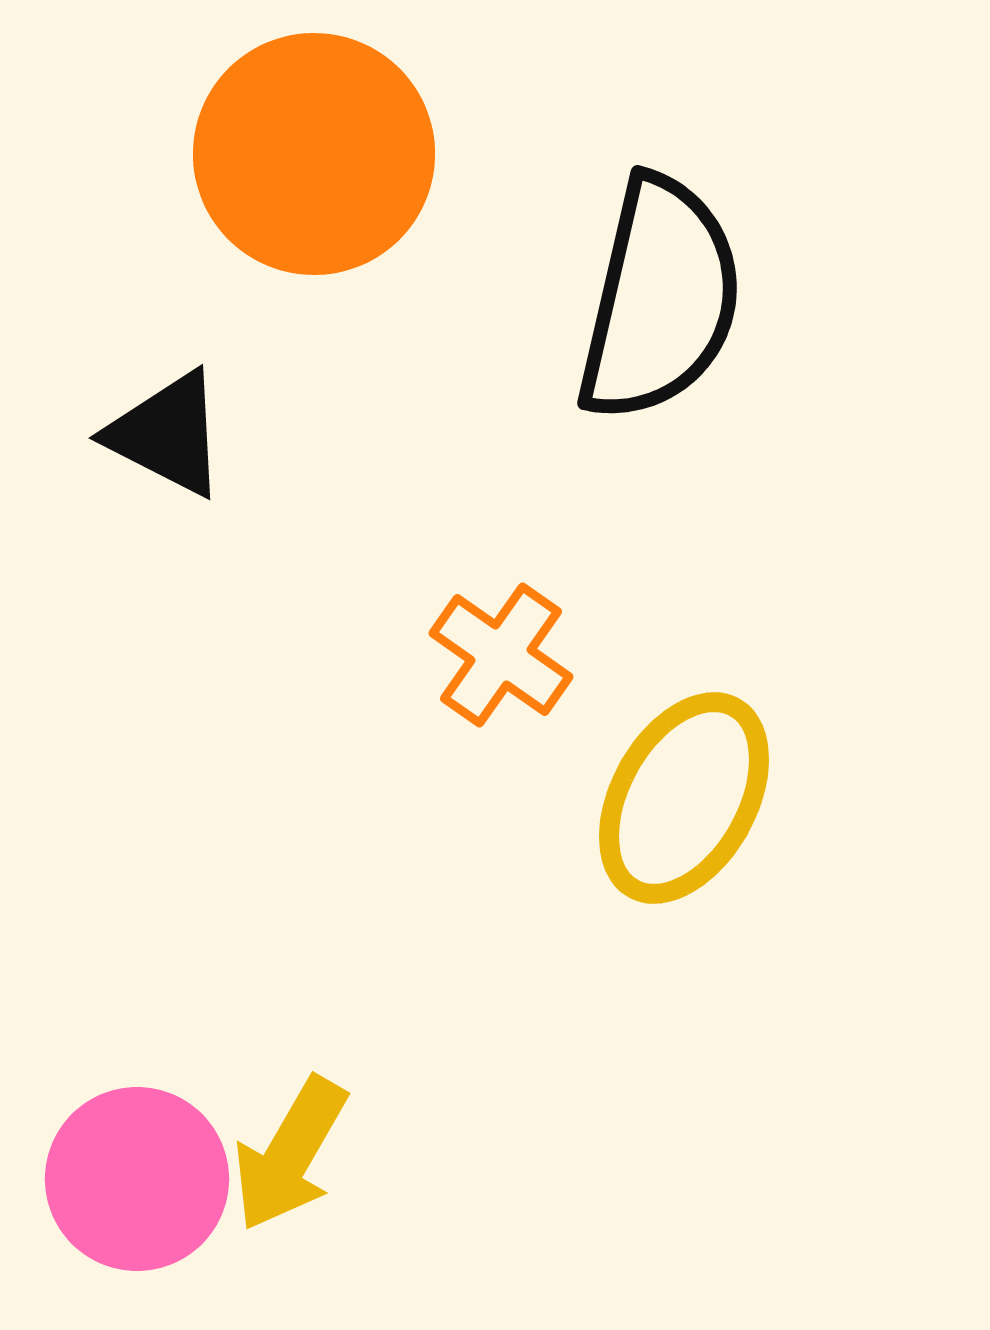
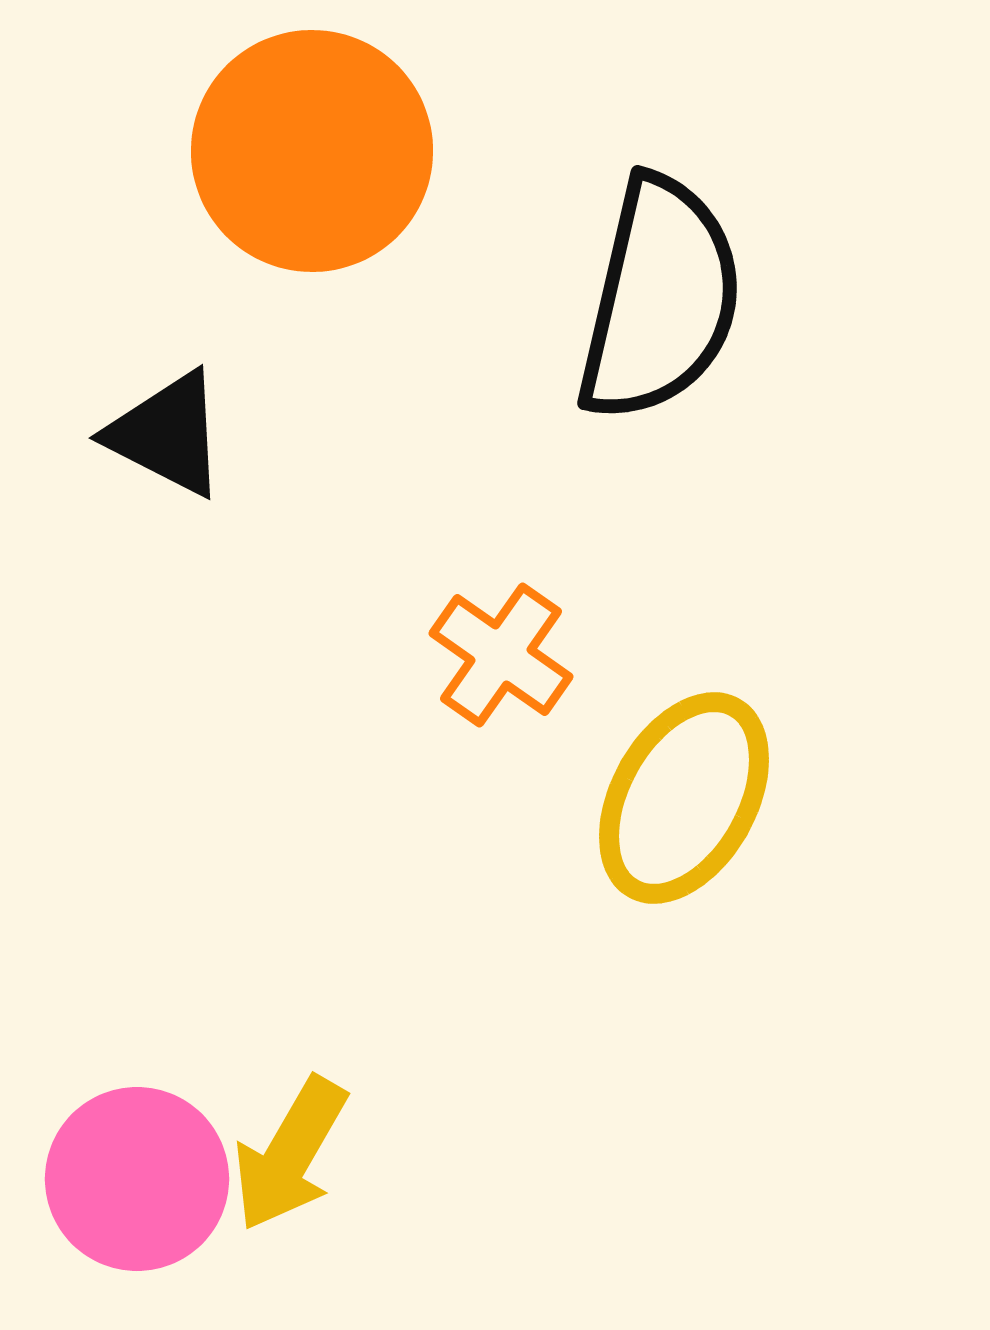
orange circle: moved 2 px left, 3 px up
